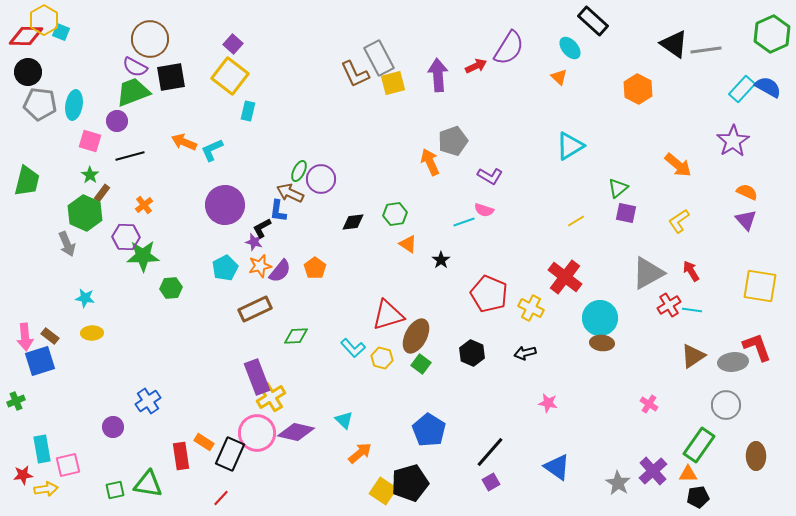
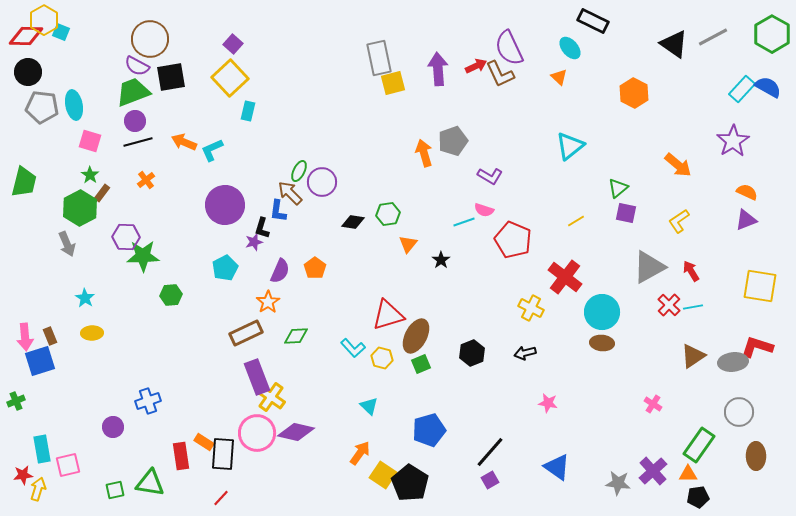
black rectangle at (593, 21): rotated 16 degrees counterclockwise
green hexagon at (772, 34): rotated 6 degrees counterclockwise
purple semicircle at (509, 48): rotated 123 degrees clockwise
gray line at (706, 50): moved 7 px right, 13 px up; rotated 20 degrees counterclockwise
gray rectangle at (379, 58): rotated 16 degrees clockwise
purple semicircle at (135, 67): moved 2 px right, 1 px up
brown L-shape at (355, 74): moved 145 px right
purple arrow at (438, 75): moved 6 px up
yellow square at (230, 76): moved 2 px down; rotated 9 degrees clockwise
orange hexagon at (638, 89): moved 4 px left, 4 px down
gray pentagon at (40, 104): moved 2 px right, 3 px down
cyan ellipse at (74, 105): rotated 20 degrees counterclockwise
purple circle at (117, 121): moved 18 px right
cyan triangle at (570, 146): rotated 8 degrees counterclockwise
black line at (130, 156): moved 8 px right, 14 px up
orange arrow at (430, 162): moved 6 px left, 9 px up; rotated 8 degrees clockwise
purple circle at (321, 179): moved 1 px right, 3 px down
green trapezoid at (27, 181): moved 3 px left, 1 px down
brown arrow at (290, 193): rotated 20 degrees clockwise
orange cross at (144, 205): moved 2 px right, 25 px up
green hexagon at (85, 213): moved 5 px left, 5 px up; rotated 8 degrees clockwise
green hexagon at (395, 214): moved 7 px left
purple triangle at (746, 220): rotated 50 degrees clockwise
black diamond at (353, 222): rotated 15 degrees clockwise
black L-shape at (262, 228): rotated 45 degrees counterclockwise
purple star at (254, 242): rotated 30 degrees counterclockwise
orange triangle at (408, 244): rotated 36 degrees clockwise
orange star at (260, 266): moved 8 px right, 36 px down; rotated 20 degrees counterclockwise
purple semicircle at (280, 271): rotated 15 degrees counterclockwise
gray triangle at (648, 273): moved 1 px right, 6 px up
green hexagon at (171, 288): moved 7 px down
red pentagon at (489, 294): moved 24 px right, 54 px up
cyan star at (85, 298): rotated 24 degrees clockwise
red cross at (669, 305): rotated 15 degrees counterclockwise
brown rectangle at (255, 309): moved 9 px left, 24 px down
cyan line at (692, 310): moved 1 px right, 3 px up; rotated 18 degrees counterclockwise
cyan circle at (600, 318): moved 2 px right, 6 px up
brown rectangle at (50, 336): rotated 30 degrees clockwise
red L-shape at (757, 347): rotated 52 degrees counterclockwise
black hexagon at (472, 353): rotated 15 degrees clockwise
green square at (421, 364): rotated 30 degrees clockwise
yellow cross at (271, 397): rotated 24 degrees counterclockwise
blue cross at (148, 401): rotated 15 degrees clockwise
pink cross at (649, 404): moved 4 px right
gray circle at (726, 405): moved 13 px right, 7 px down
cyan triangle at (344, 420): moved 25 px right, 14 px up
blue pentagon at (429, 430): rotated 24 degrees clockwise
orange arrow at (360, 453): rotated 15 degrees counterclockwise
black rectangle at (230, 454): moved 7 px left; rotated 20 degrees counterclockwise
purple square at (491, 482): moved 1 px left, 2 px up
black pentagon at (410, 483): rotated 24 degrees counterclockwise
gray star at (618, 483): rotated 25 degrees counterclockwise
green triangle at (148, 484): moved 2 px right, 1 px up
yellow arrow at (46, 489): moved 8 px left; rotated 65 degrees counterclockwise
yellow square at (383, 491): moved 16 px up
